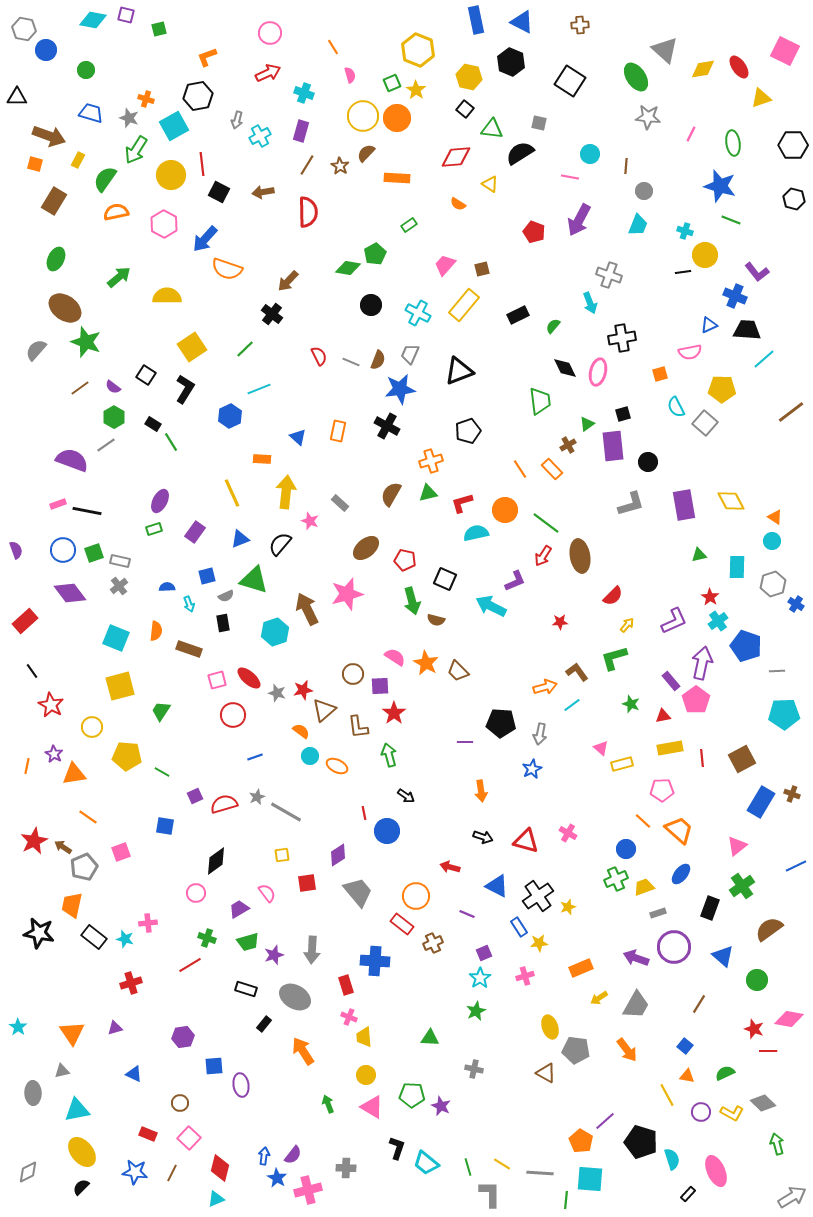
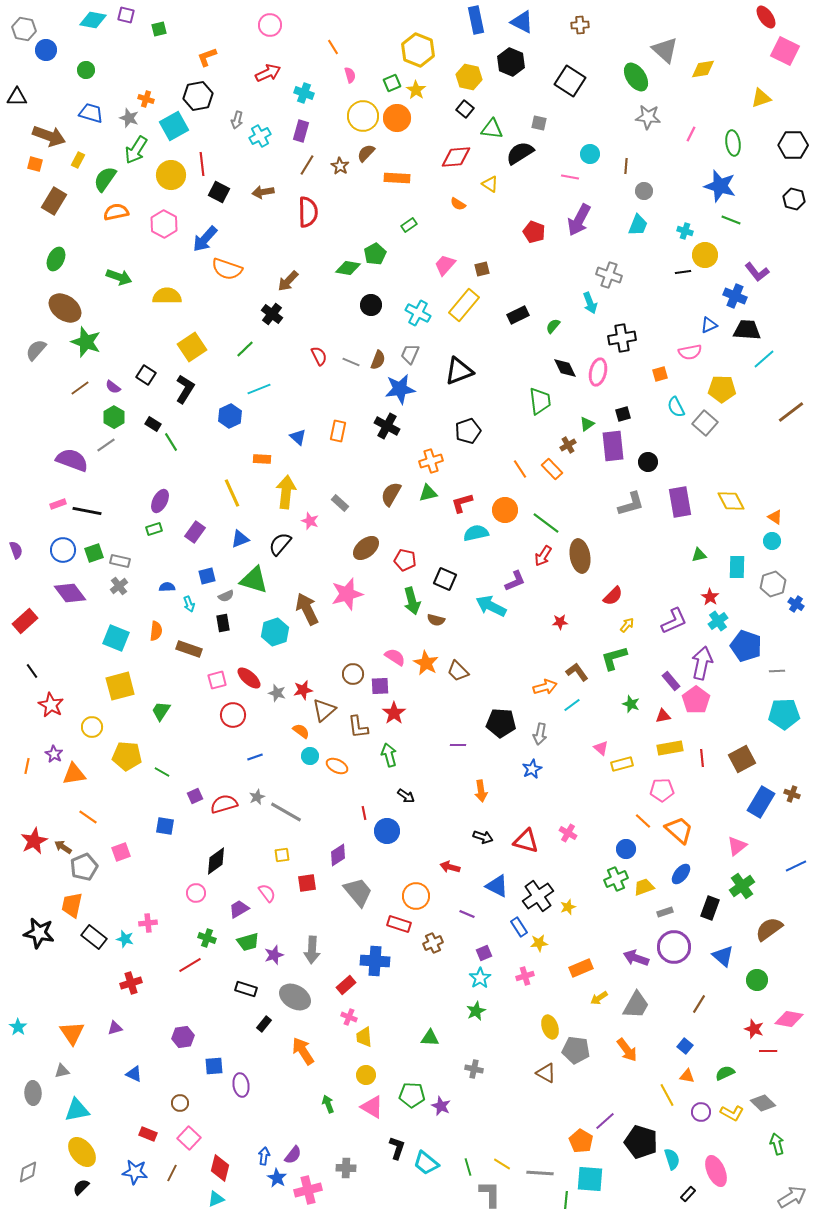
pink circle at (270, 33): moved 8 px up
red ellipse at (739, 67): moved 27 px right, 50 px up
green arrow at (119, 277): rotated 60 degrees clockwise
purple rectangle at (684, 505): moved 4 px left, 3 px up
purple line at (465, 742): moved 7 px left, 3 px down
gray rectangle at (658, 913): moved 7 px right, 1 px up
red rectangle at (402, 924): moved 3 px left; rotated 20 degrees counterclockwise
red rectangle at (346, 985): rotated 66 degrees clockwise
